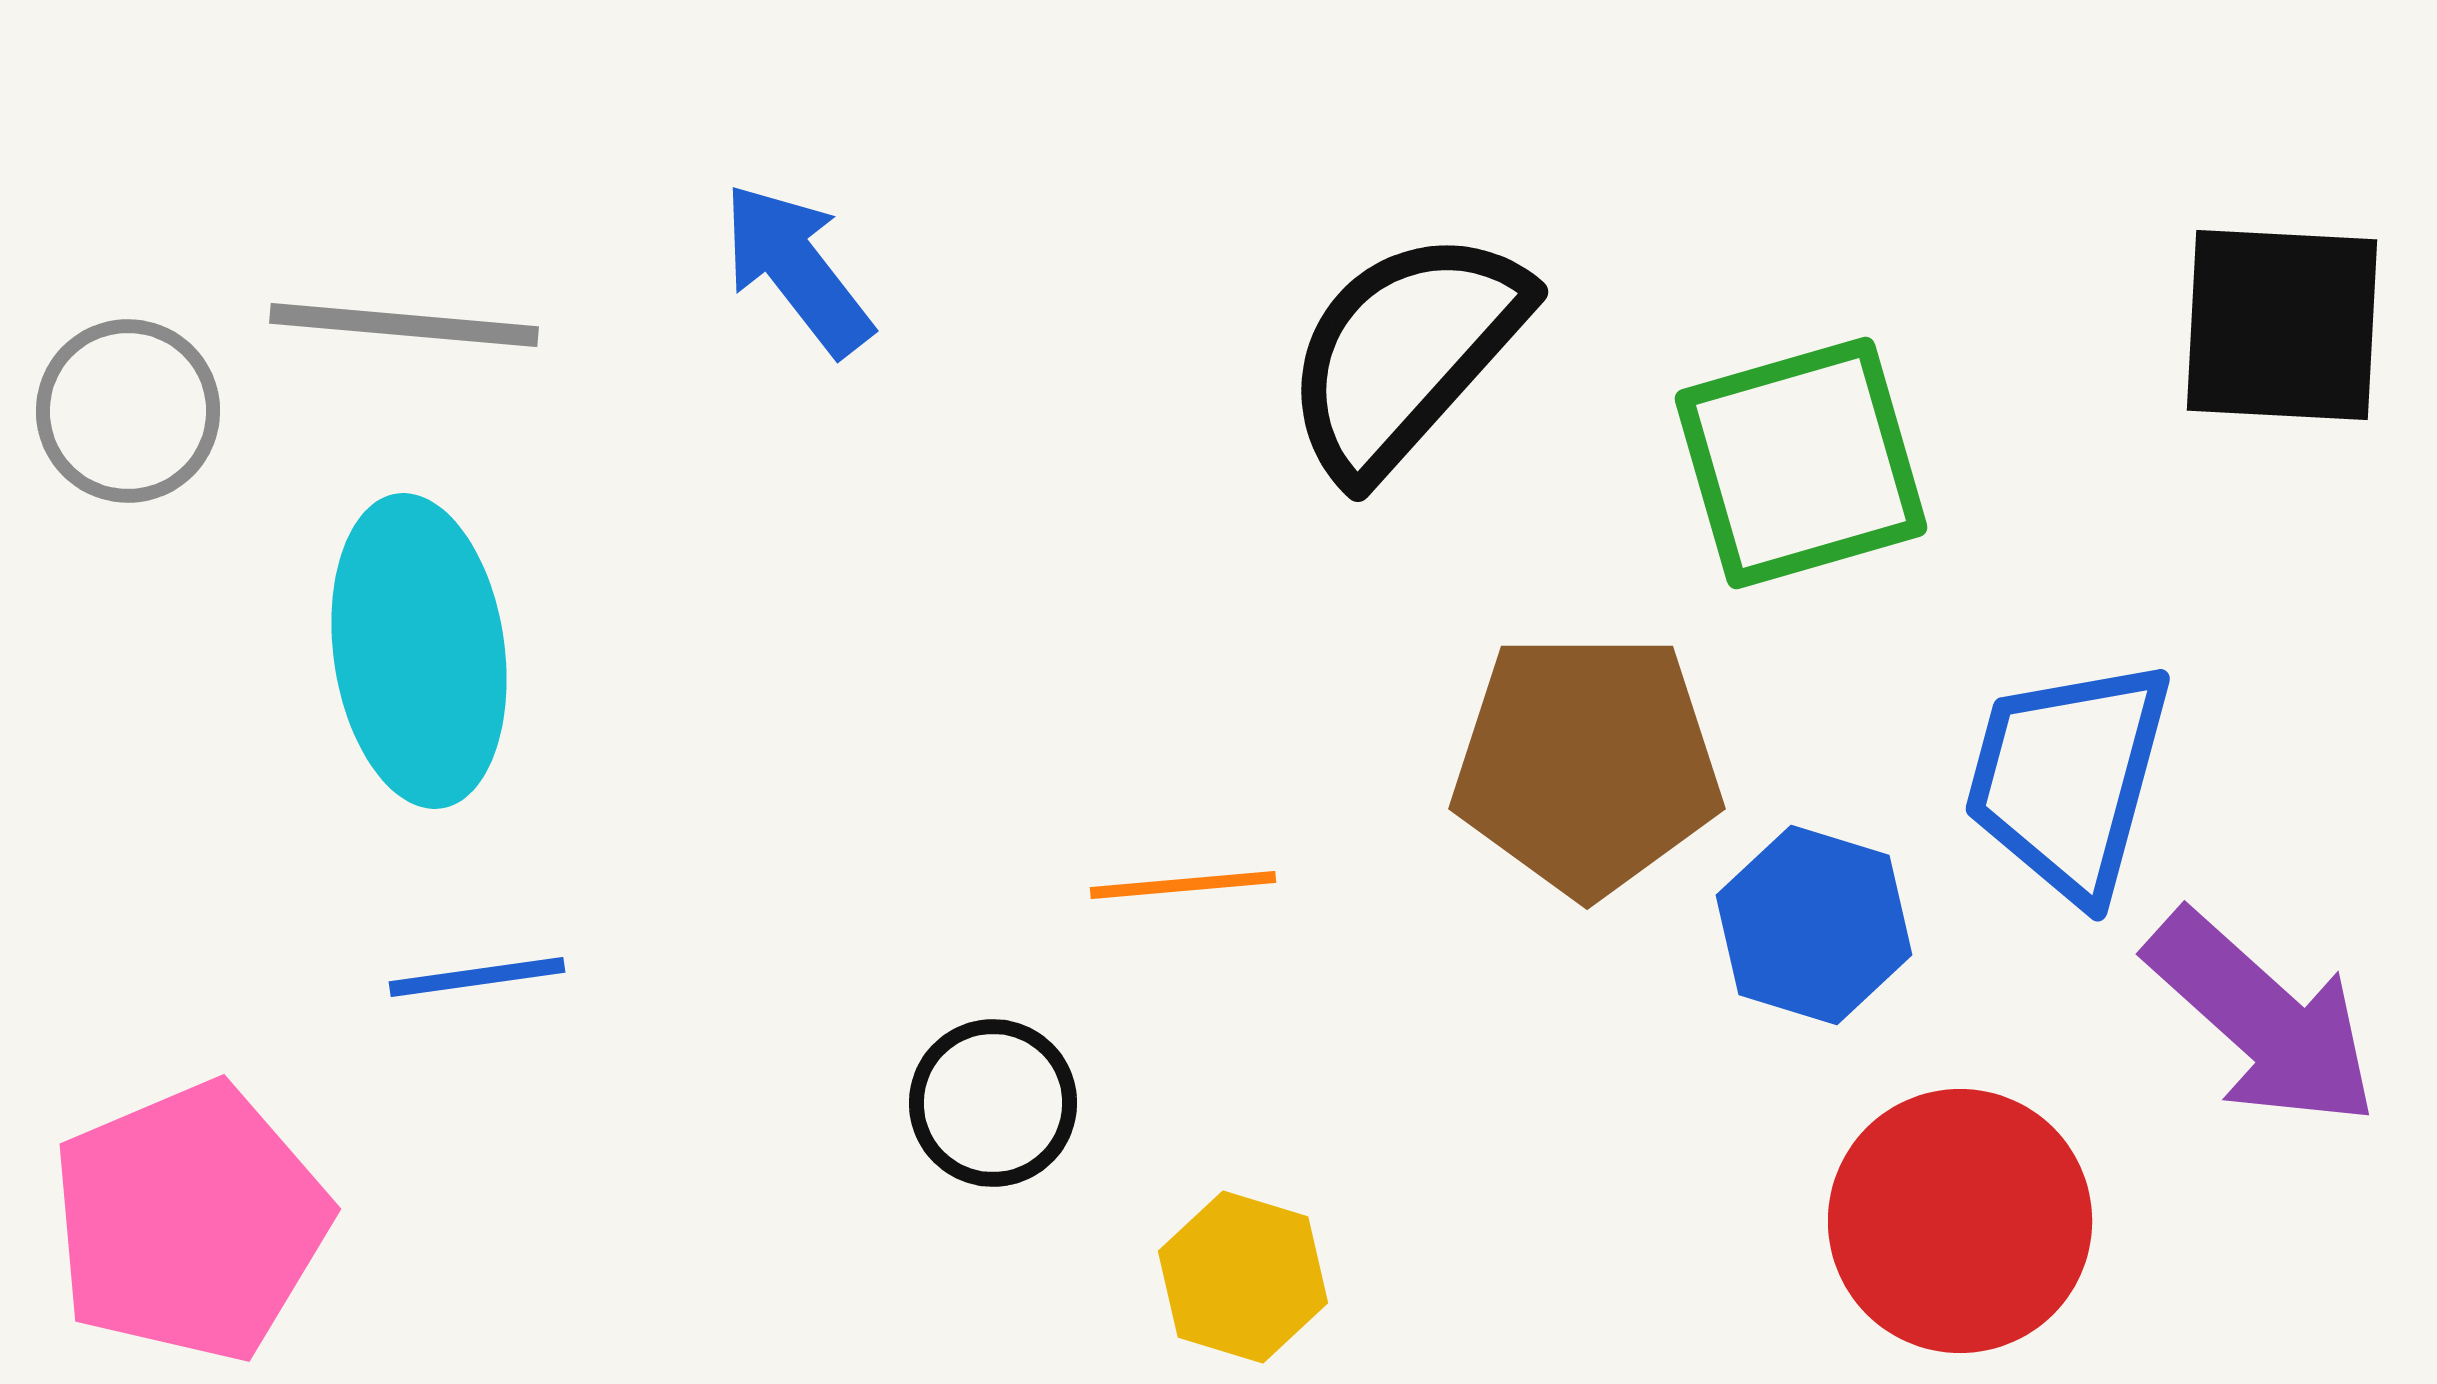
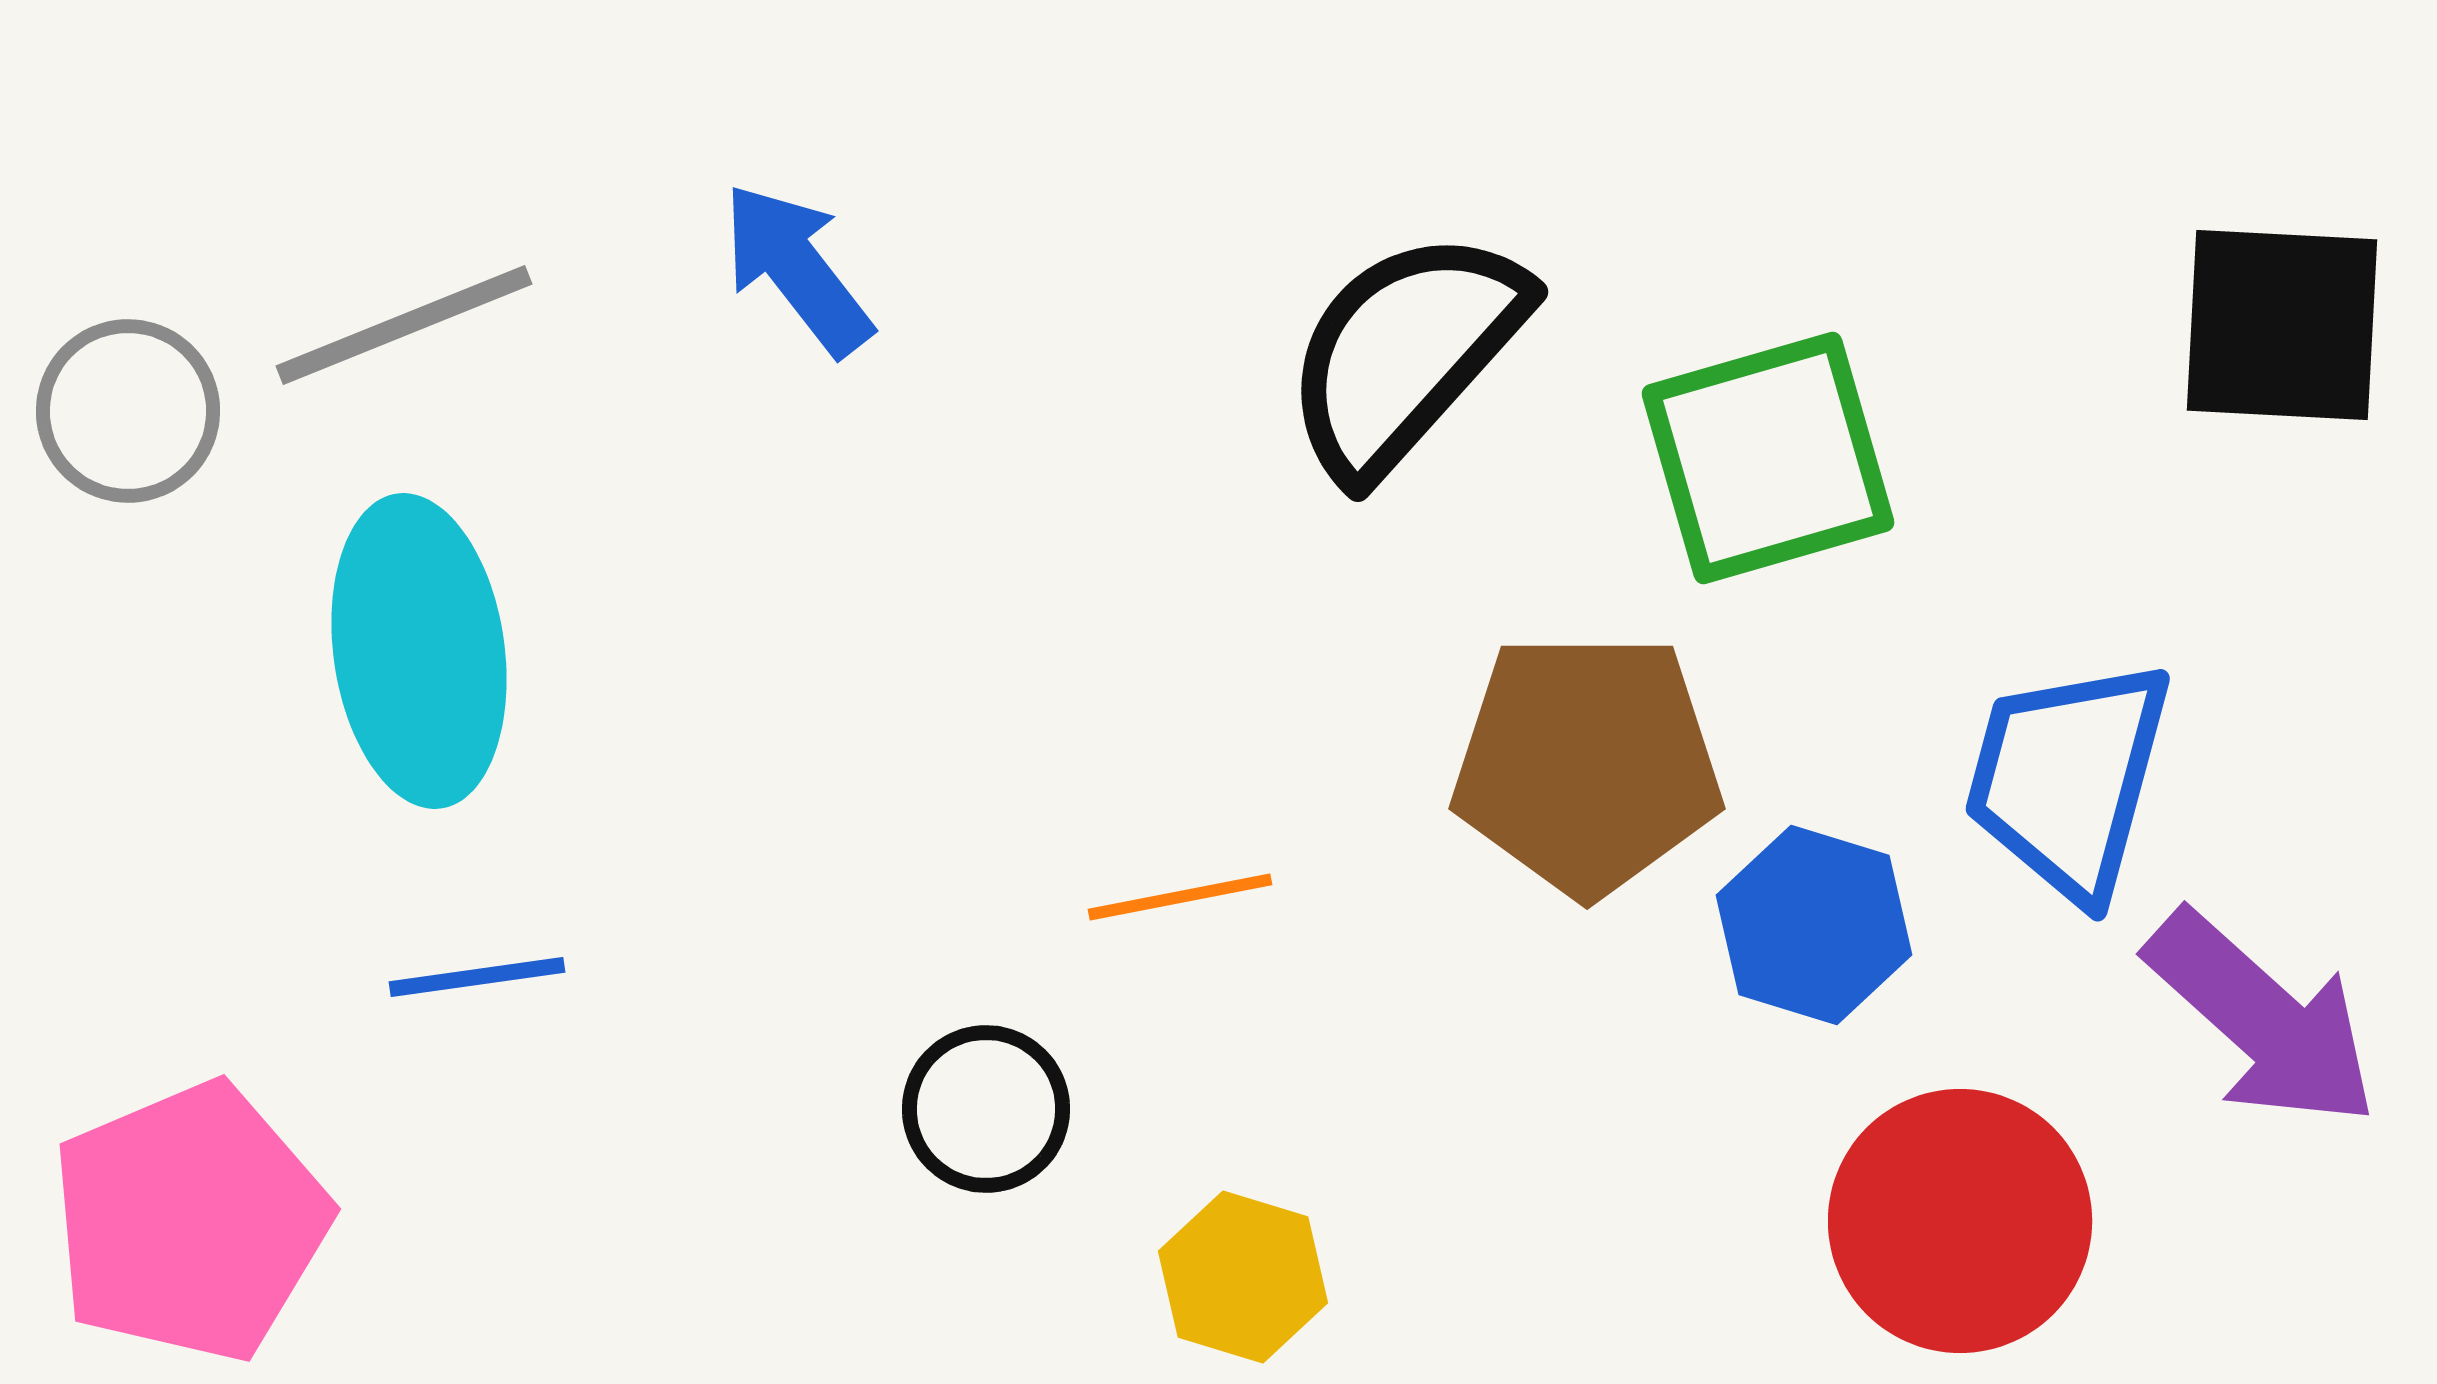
gray line: rotated 27 degrees counterclockwise
green square: moved 33 px left, 5 px up
orange line: moved 3 px left, 12 px down; rotated 6 degrees counterclockwise
black circle: moved 7 px left, 6 px down
